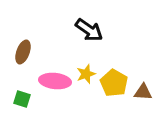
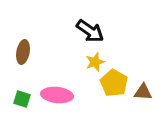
black arrow: moved 1 px right, 1 px down
brown ellipse: rotated 10 degrees counterclockwise
yellow star: moved 9 px right, 12 px up
pink ellipse: moved 2 px right, 14 px down
